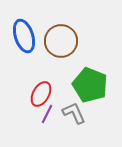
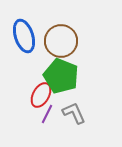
green pentagon: moved 29 px left, 9 px up
red ellipse: moved 1 px down
